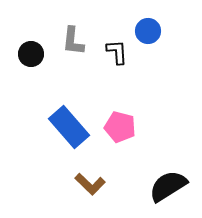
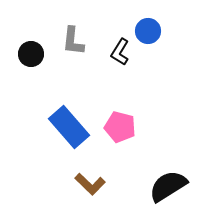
black L-shape: moved 3 px right; rotated 144 degrees counterclockwise
